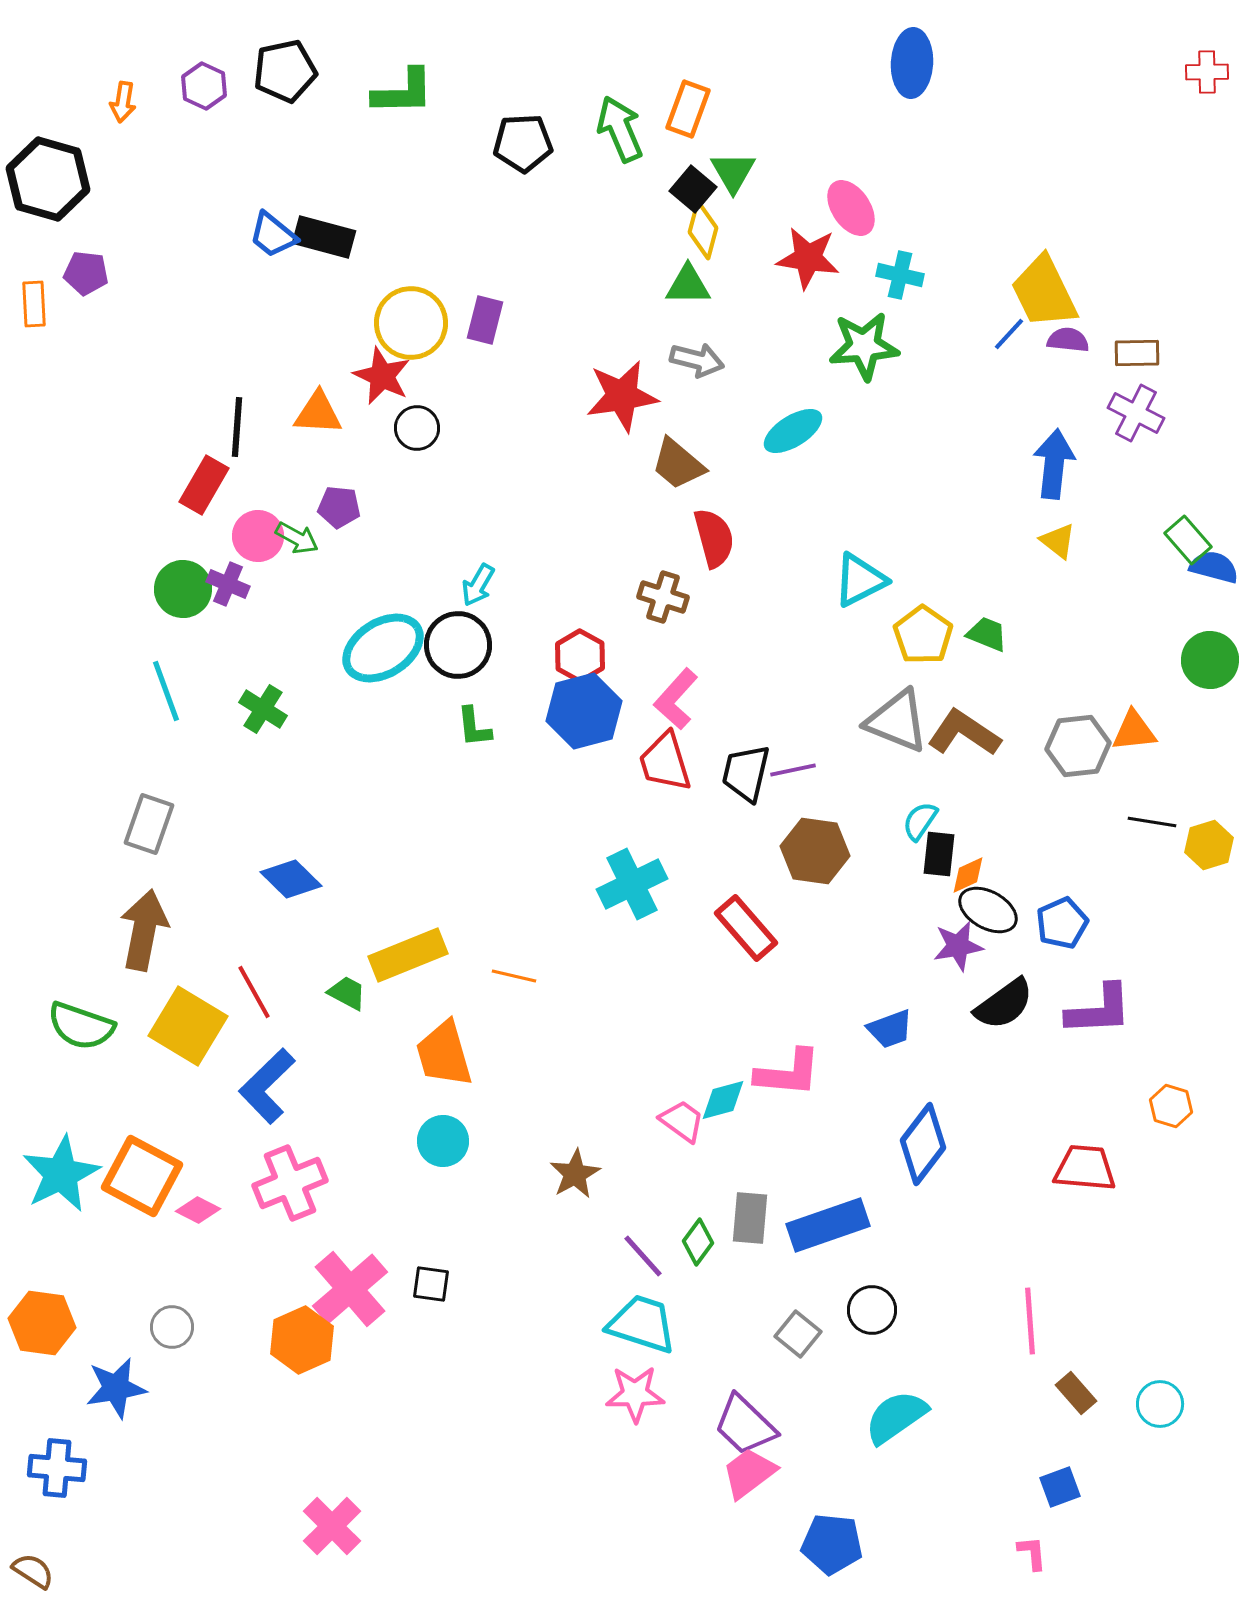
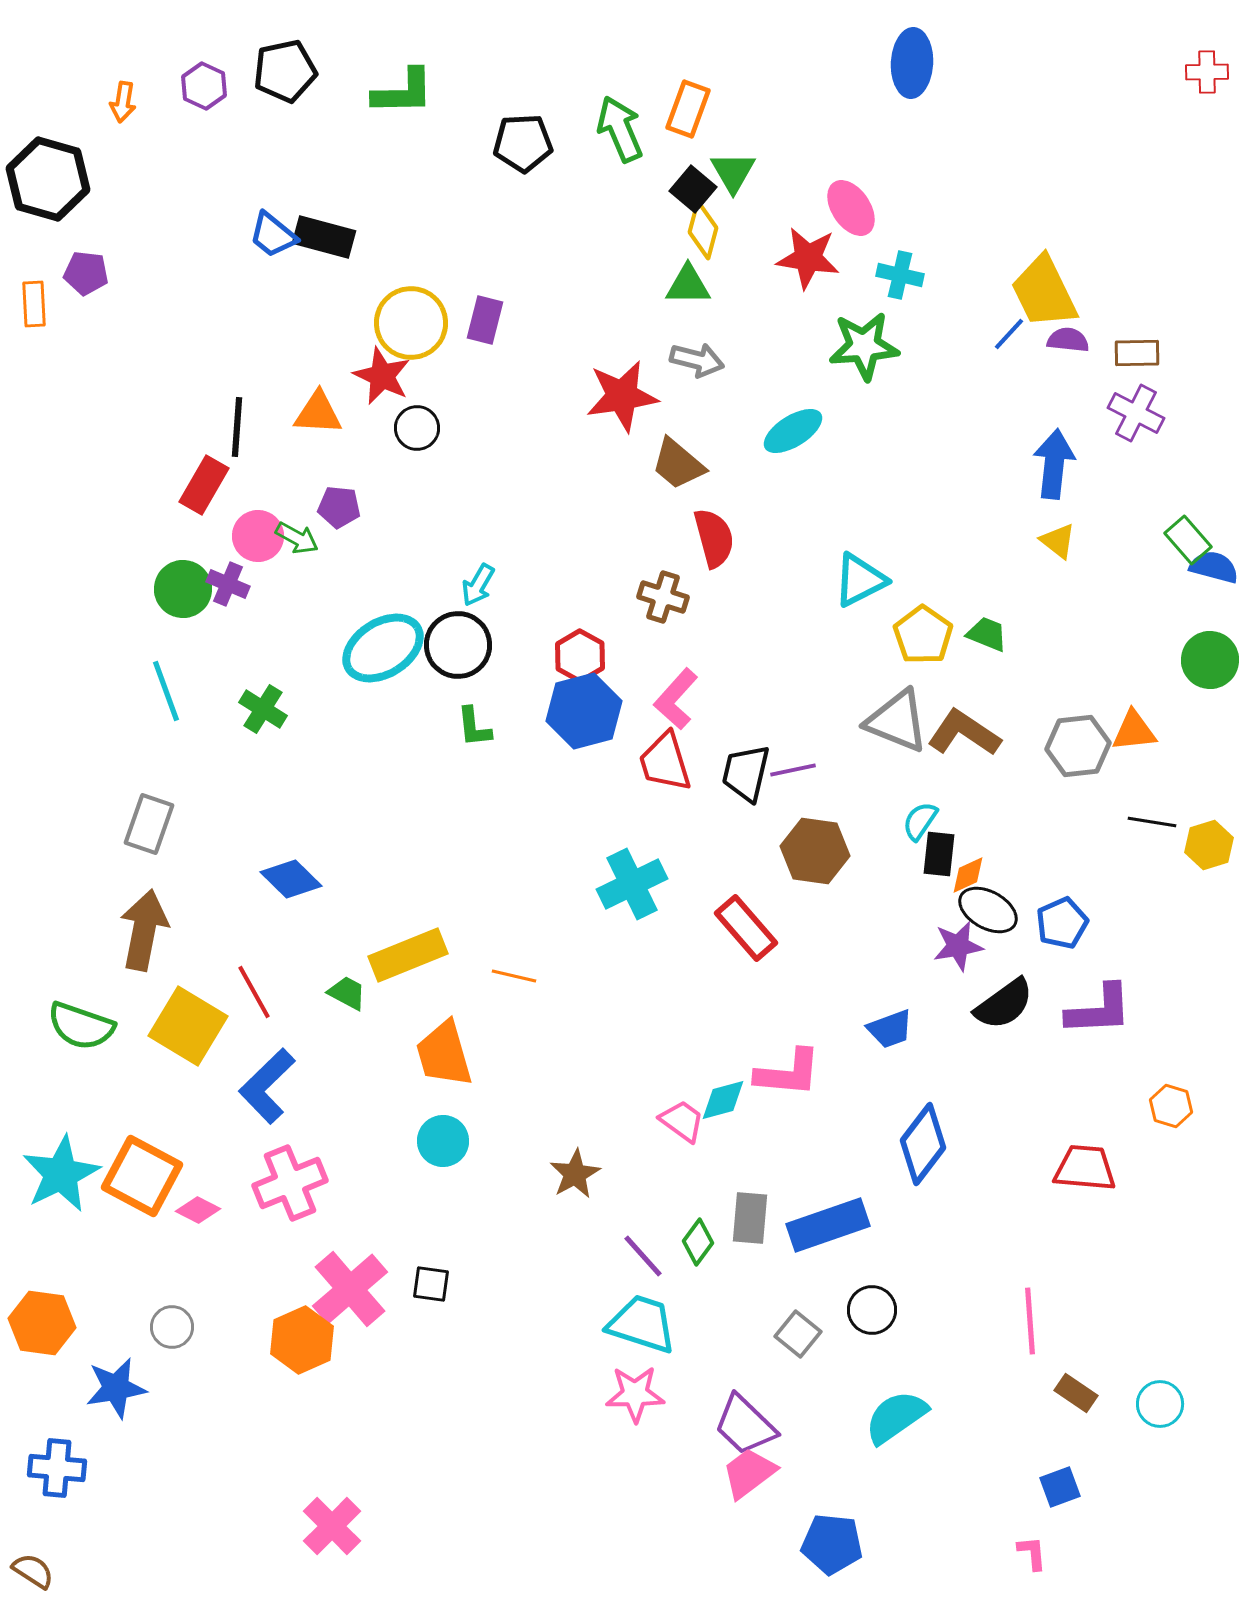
brown rectangle at (1076, 1393): rotated 15 degrees counterclockwise
